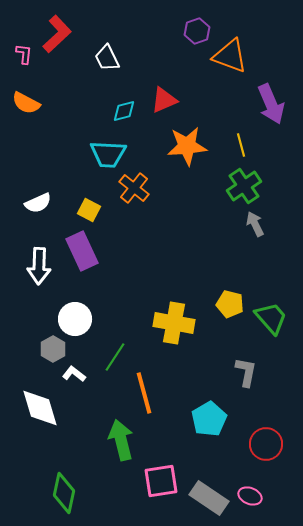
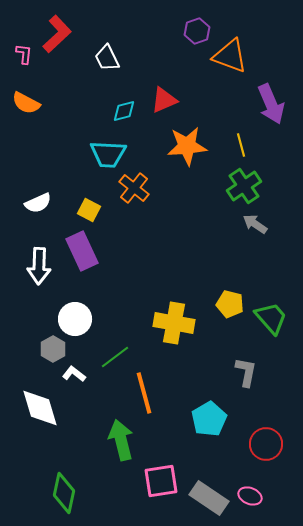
gray arrow: rotated 30 degrees counterclockwise
green line: rotated 20 degrees clockwise
